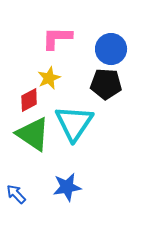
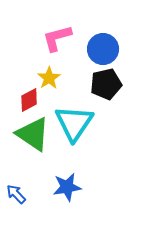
pink L-shape: rotated 16 degrees counterclockwise
blue circle: moved 8 px left
yellow star: rotated 10 degrees counterclockwise
black pentagon: rotated 16 degrees counterclockwise
